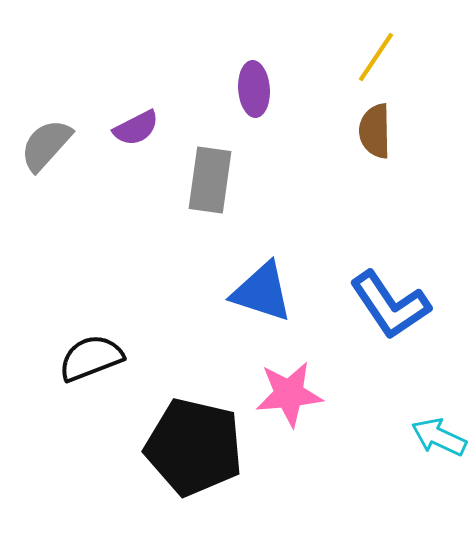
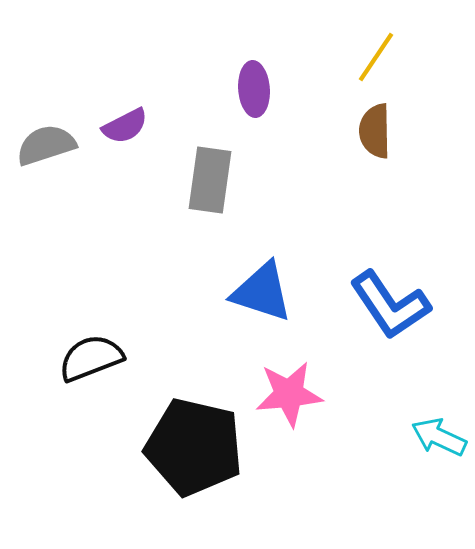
purple semicircle: moved 11 px left, 2 px up
gray semicircle: rotated 30 degrees clockwise
